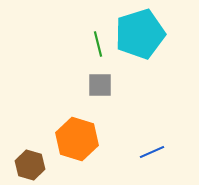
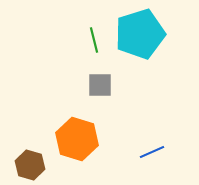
green line: moved 4 px left, 4 px up
